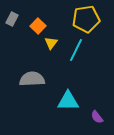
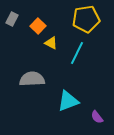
yellow triangle: rotated 40 degrees counterclockwise
cyan line: moved 1 px right, 3 px down
cyan triangle: rotated 20 degrees counterclockwise
